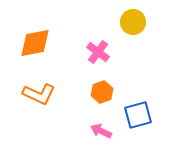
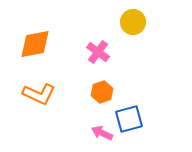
orange diamond: moved 1 px down
blue square: moved 9 px left, 4 px down
pink arrow: moved 1 px right, 2 px down
